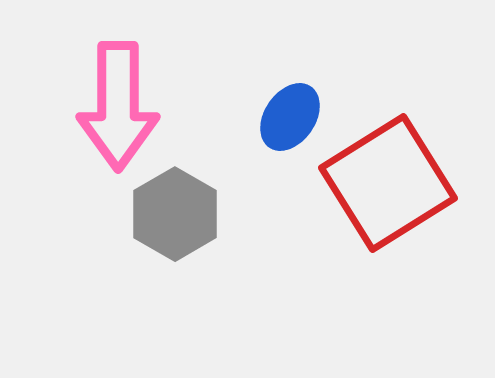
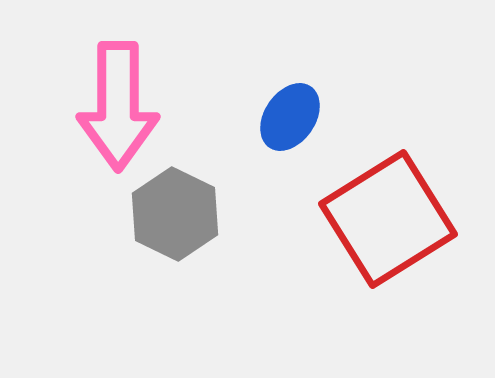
red square: moved 36 px down
gray hexagon: rotated 4 degrees counterclockwise
